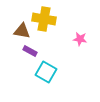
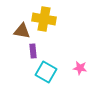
pink star: moved 29 px down
purple rectangle: moved 3 px right; rotated 56 degrees clockwise
